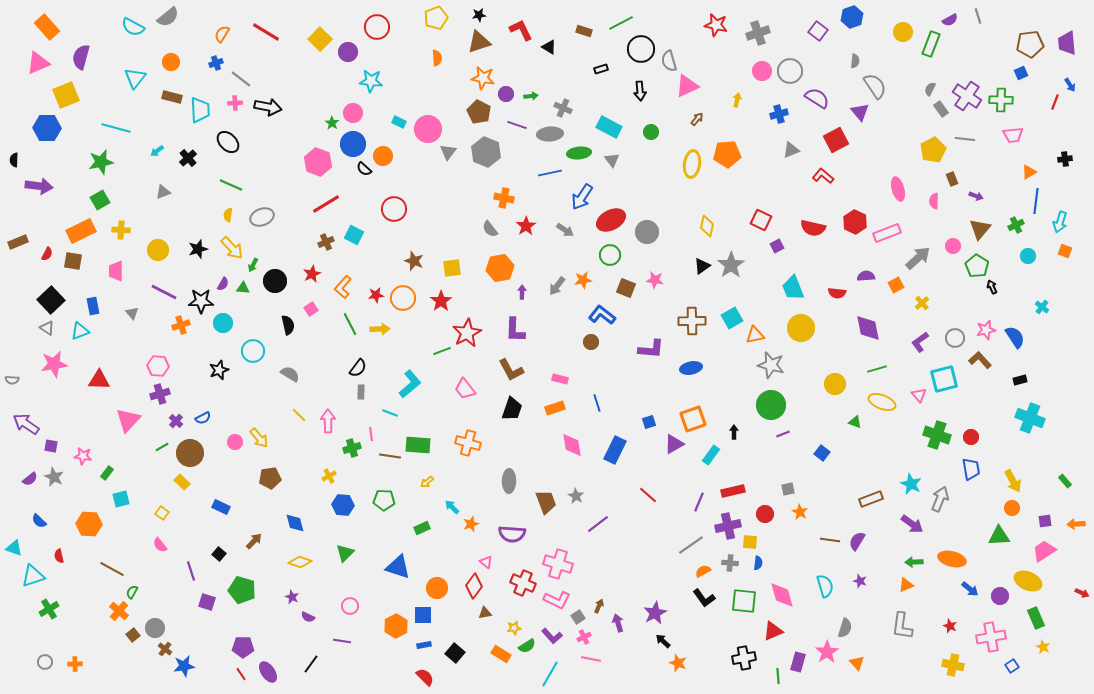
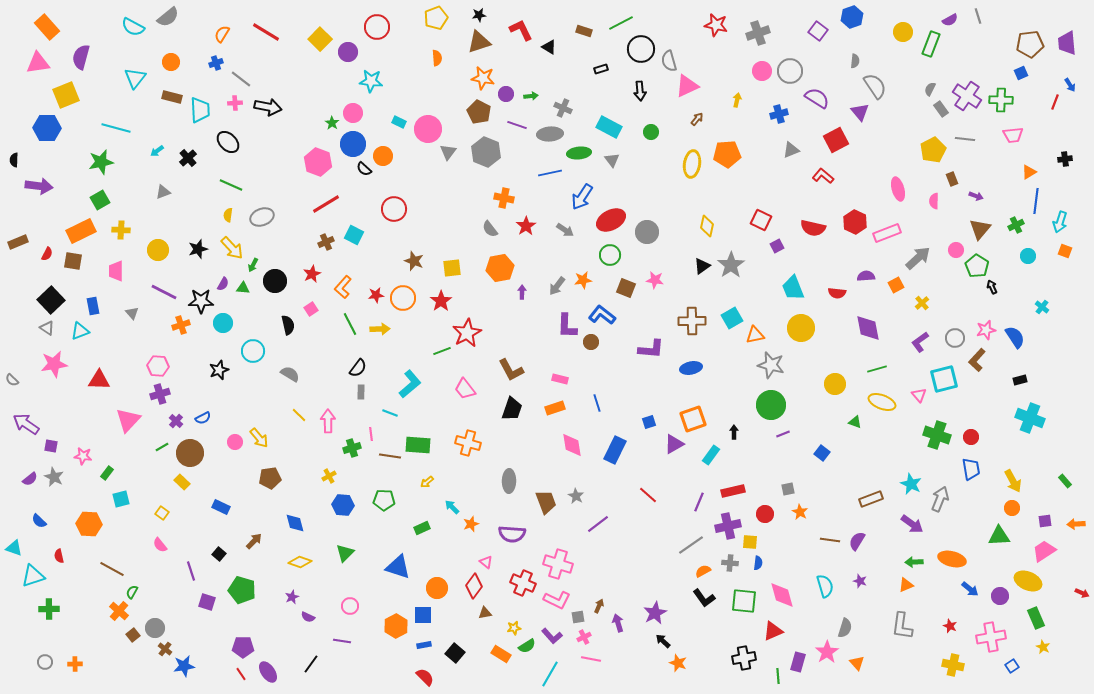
pink triangle at (38, 63): rotated 15 degrees clockwise
pink circle at (953, 246): moved 3 px right, 4 px down
purple L-shape at (515, 330): moved 52 px right, 4 px up
brown L-shape at (980, 360): moved 3 px left; rotated 95 degrees counterclockwise
gray semicircle at (12, 380): rotated 40 degrees clockwise
purple star at (292, 597): rotated 24 degrees clockwise
green cross at (49, 609): rotated 30 degrees clockwise
gray square at (578, 617): rotated 24 degrees clockwise
